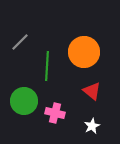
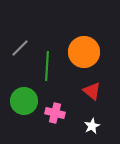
gray line: moved 6 px down
